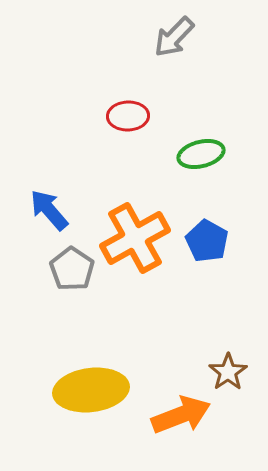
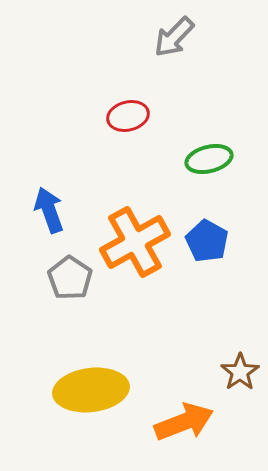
red ellipse: rotated 12 degrees counterclockwise
green ellipse: moved 8 px right, 5 px down
blue arrow: rotated 21 degrees clockwise
orange cross: moved 4 px down
gray pentagon: moved 2 px left, 9 px down
brown star: moved 12 px right
orange arrow: moved 3 px right, 7 px down
